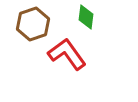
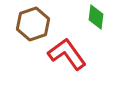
green diamond: moved 10 px right
